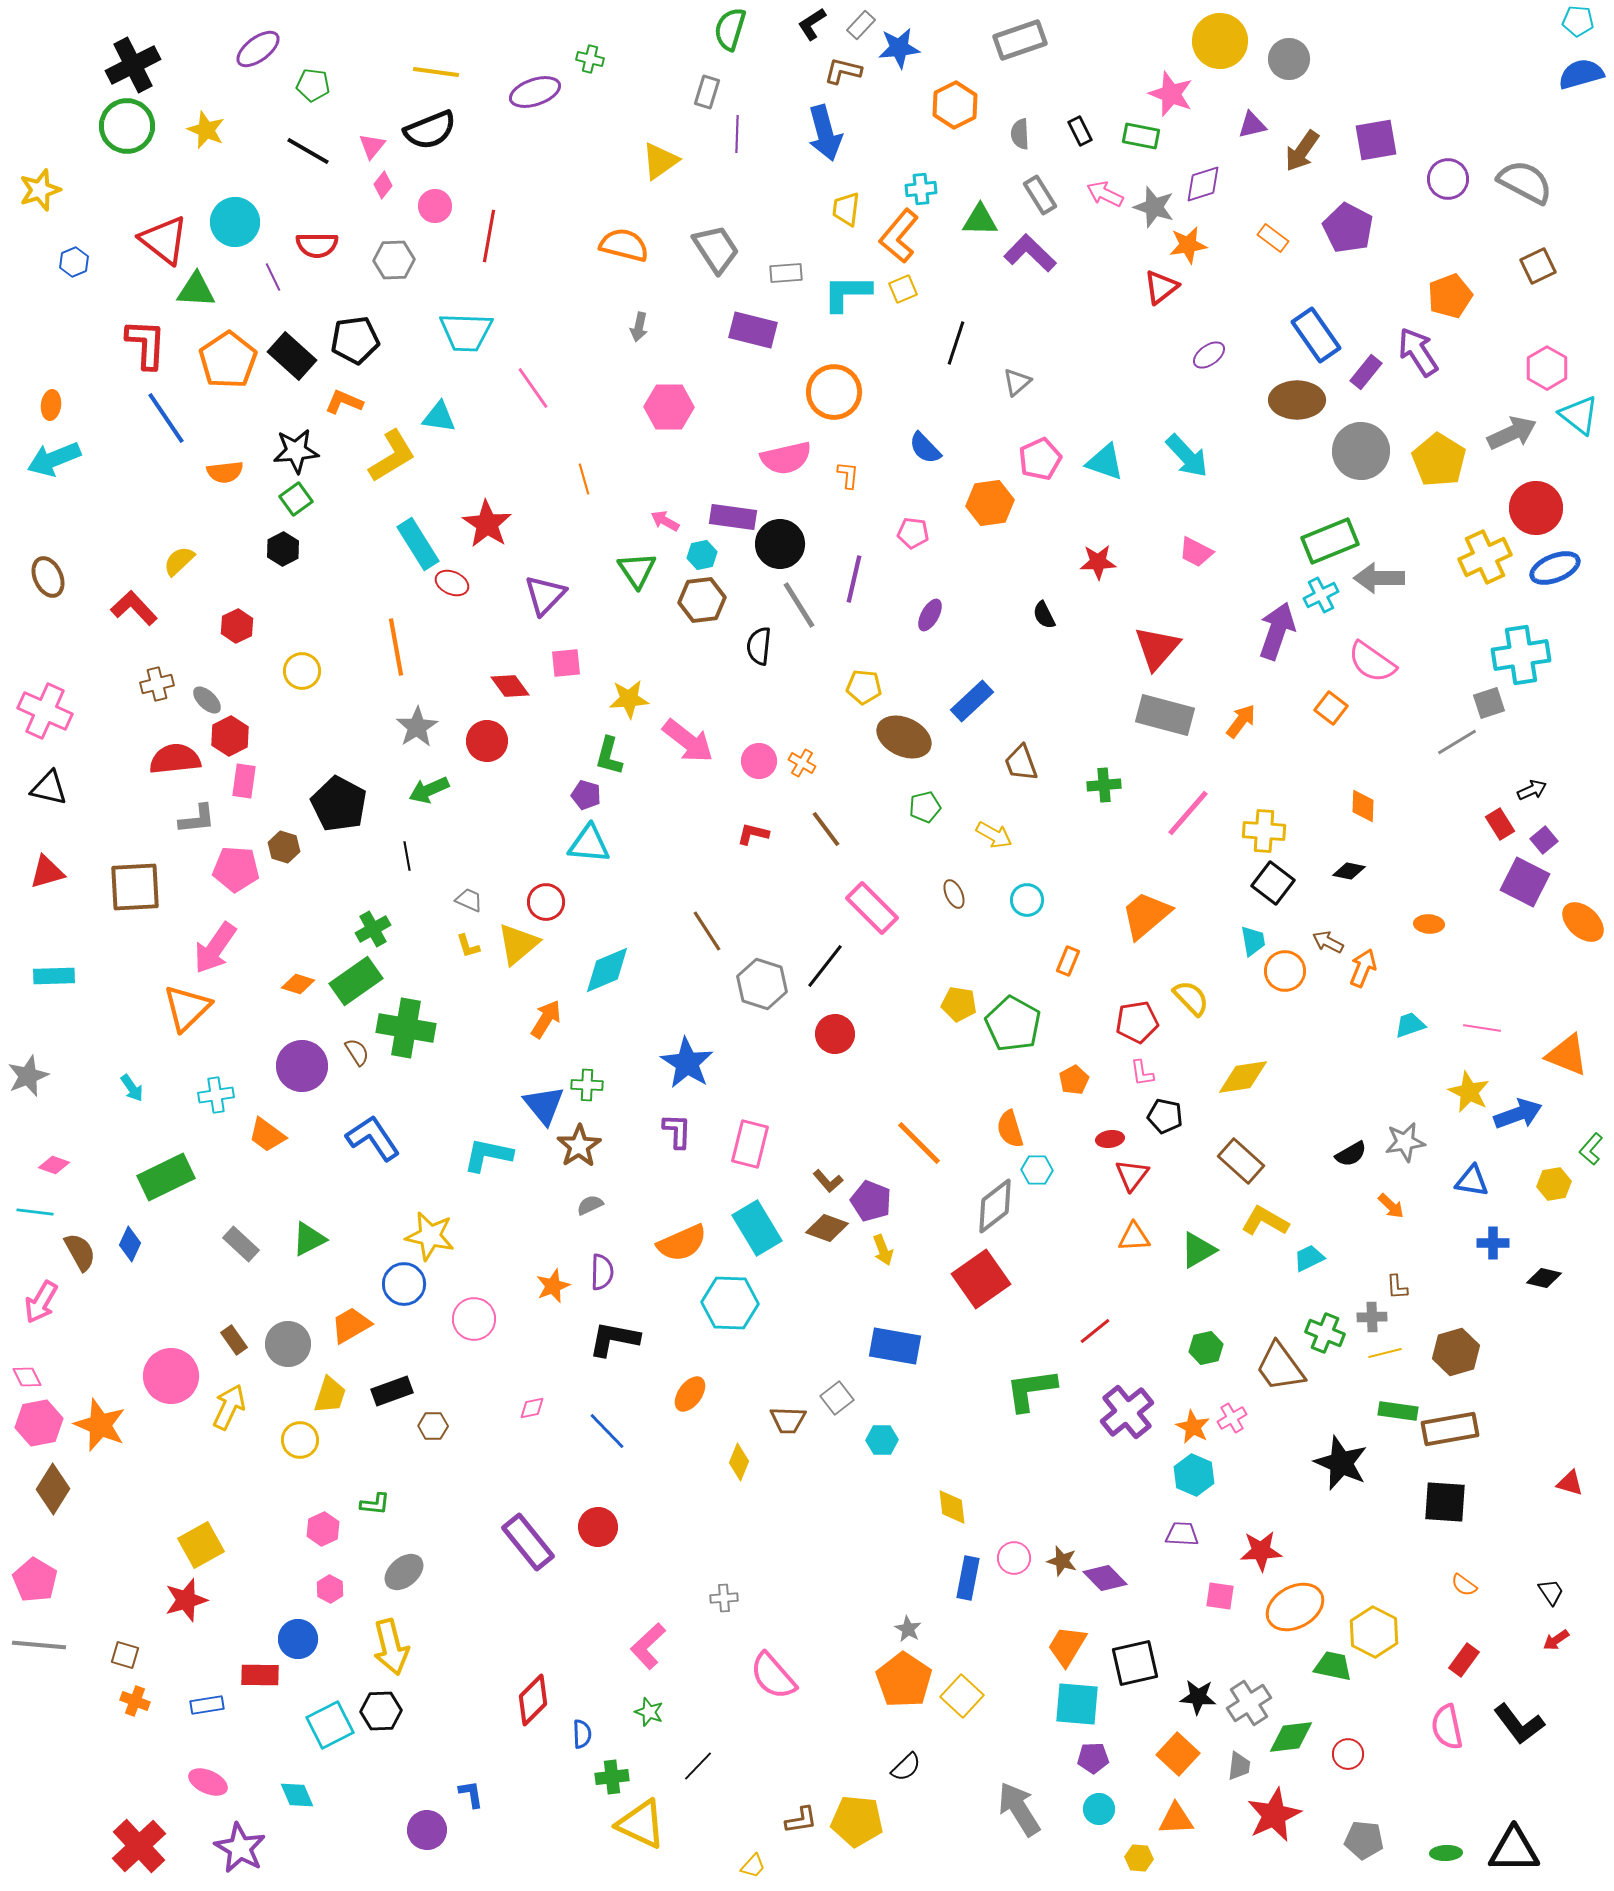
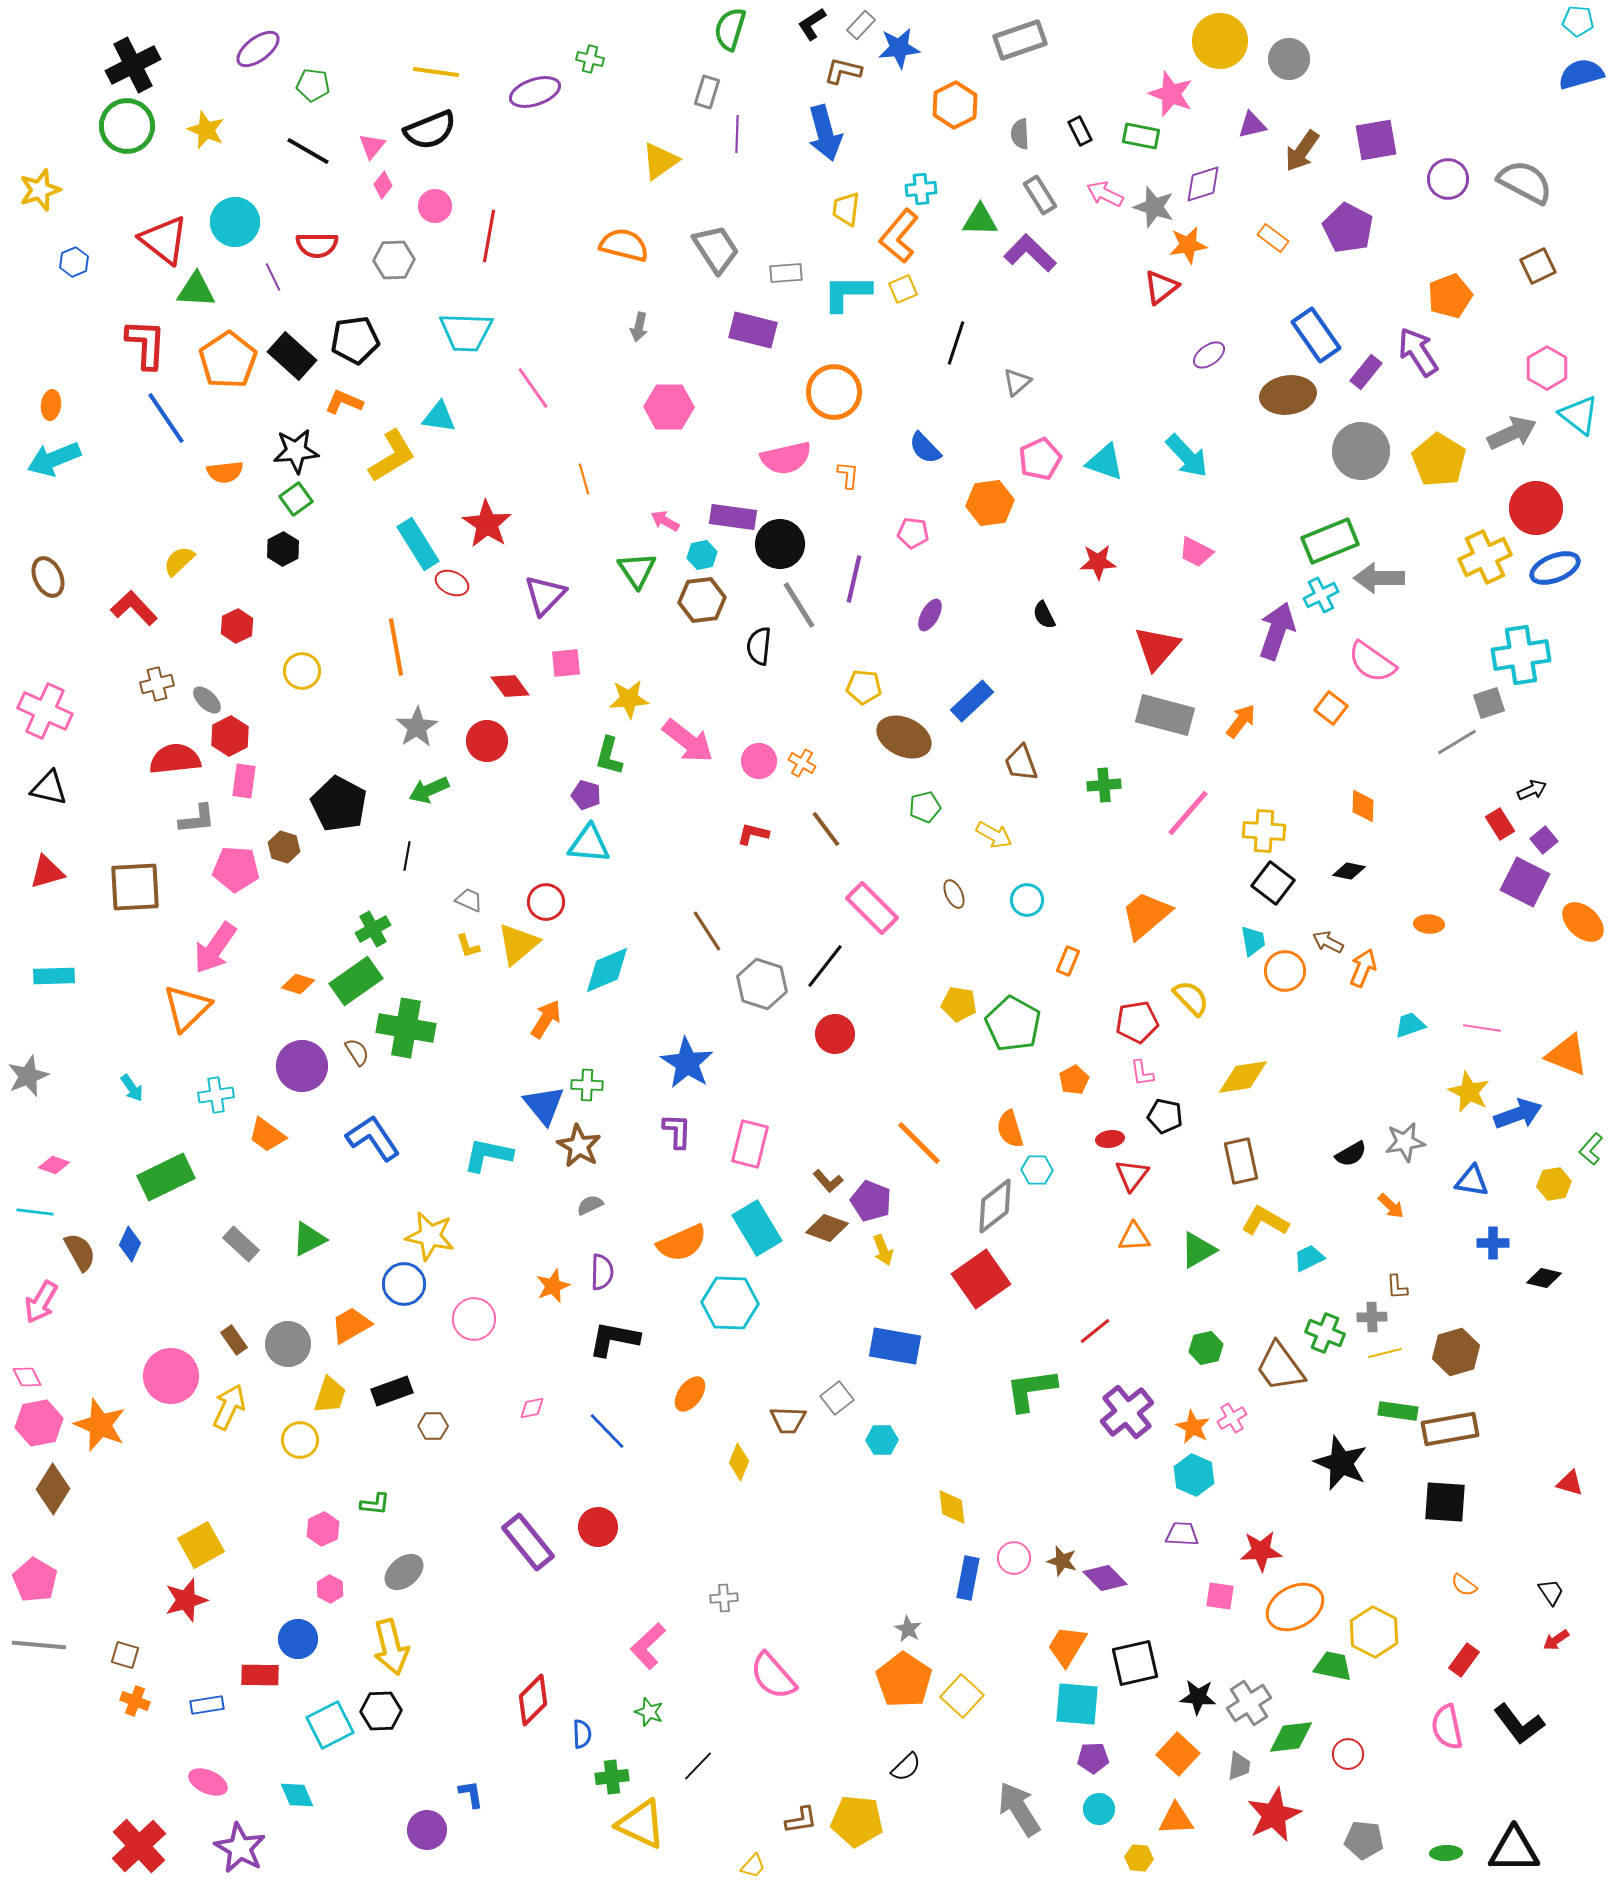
brown ellipse at (1297, 400): moved 9 px left, 5 px up; rotated 8 degrees counterclockwise
black line at (407, 856): rotated 20 degrees clockwise
brown star at (579, 1146): rotated 9 degrees counterclockwise
brown rectangle at (1241, 1161): rotated 36 degrees clockwise
